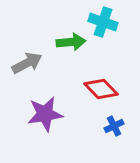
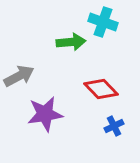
gray arrow: moved 8 px left, 13 px down
